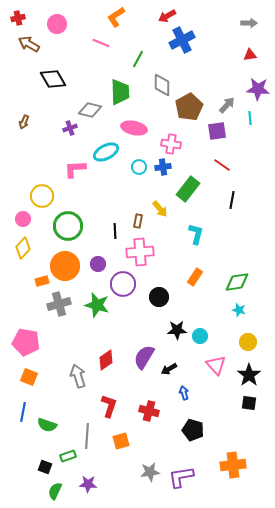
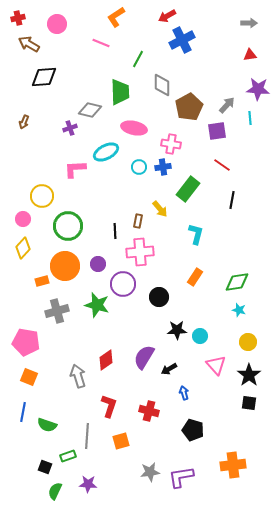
black diamond at (53, 79): moved 9 px left, 2 px up; rotated 64 degrees counterclockwise
gray cross at (59, 304): moved 2 px left, 7 px down
